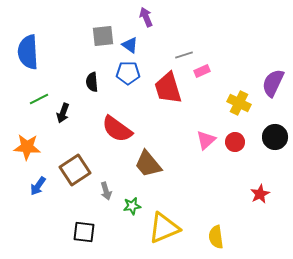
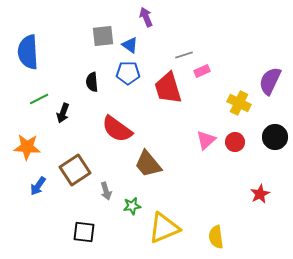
purple semicircle: moved 3 px left, 2 px up
